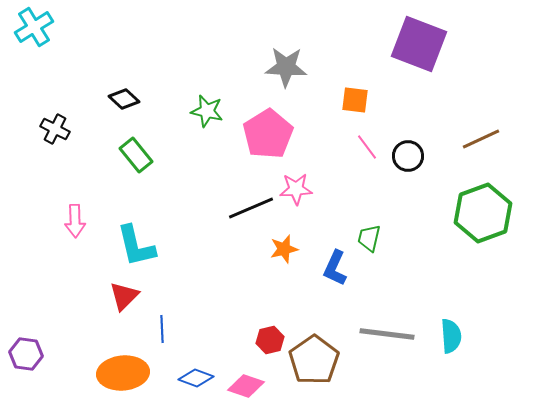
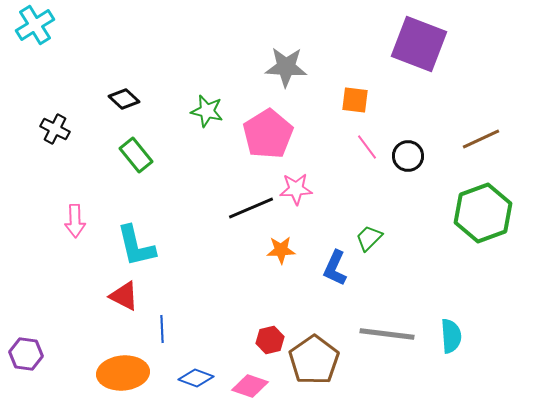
cyan cross: moved 1 px right, 2 px up
green trapezoid: rotated 32 degrees clockwise
orange star: moved 3 px left, 1 px down; rotated 12 degrees clockwise
red triangle: rotated 48 degrees counterclockwise
pink diamond: moved 4 px right
